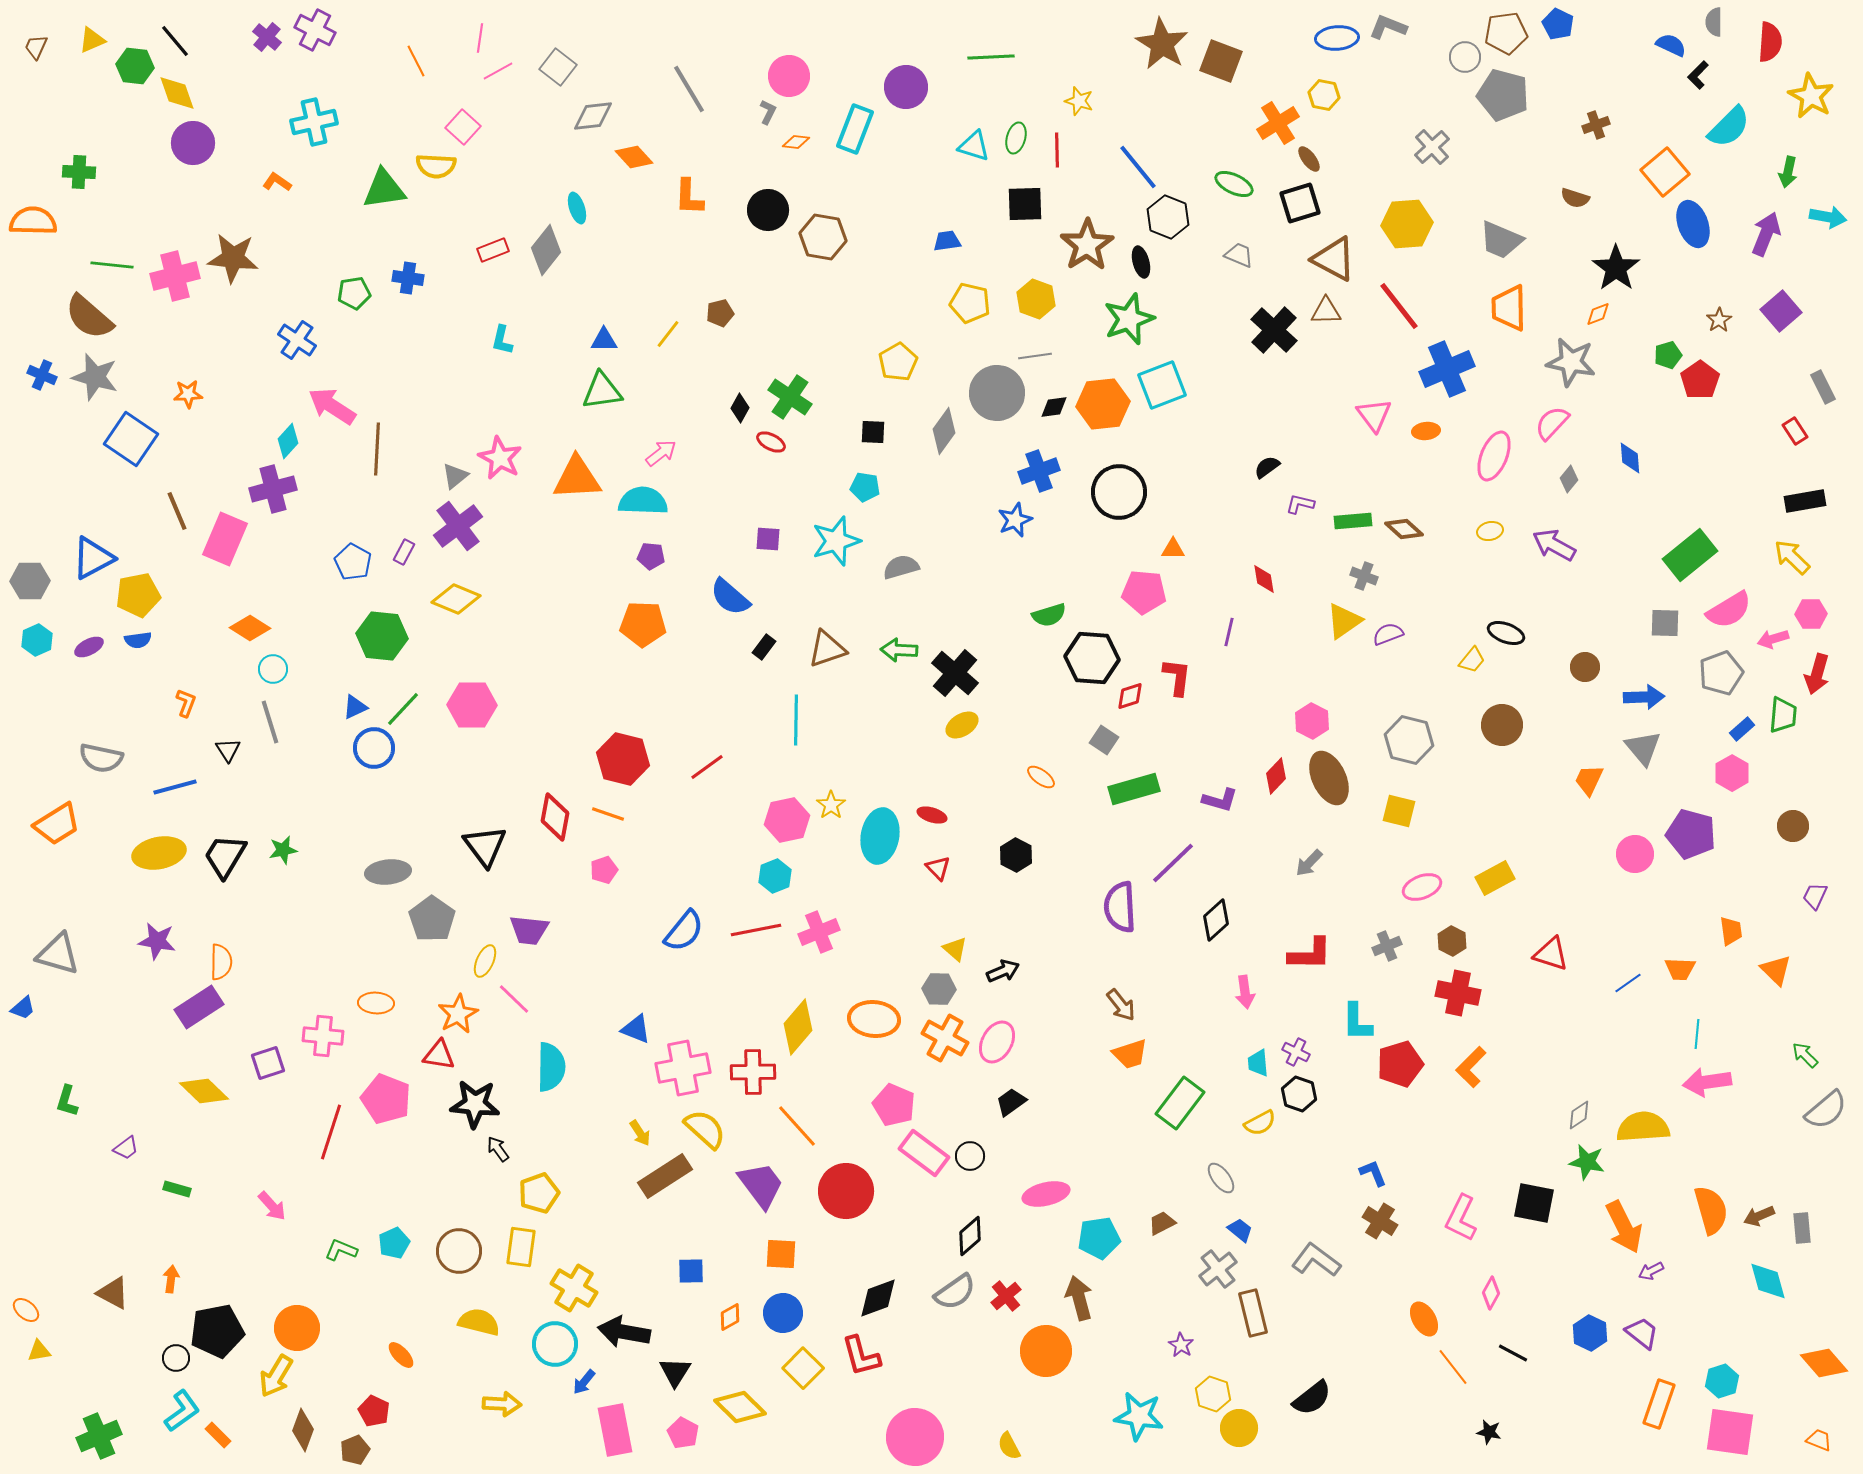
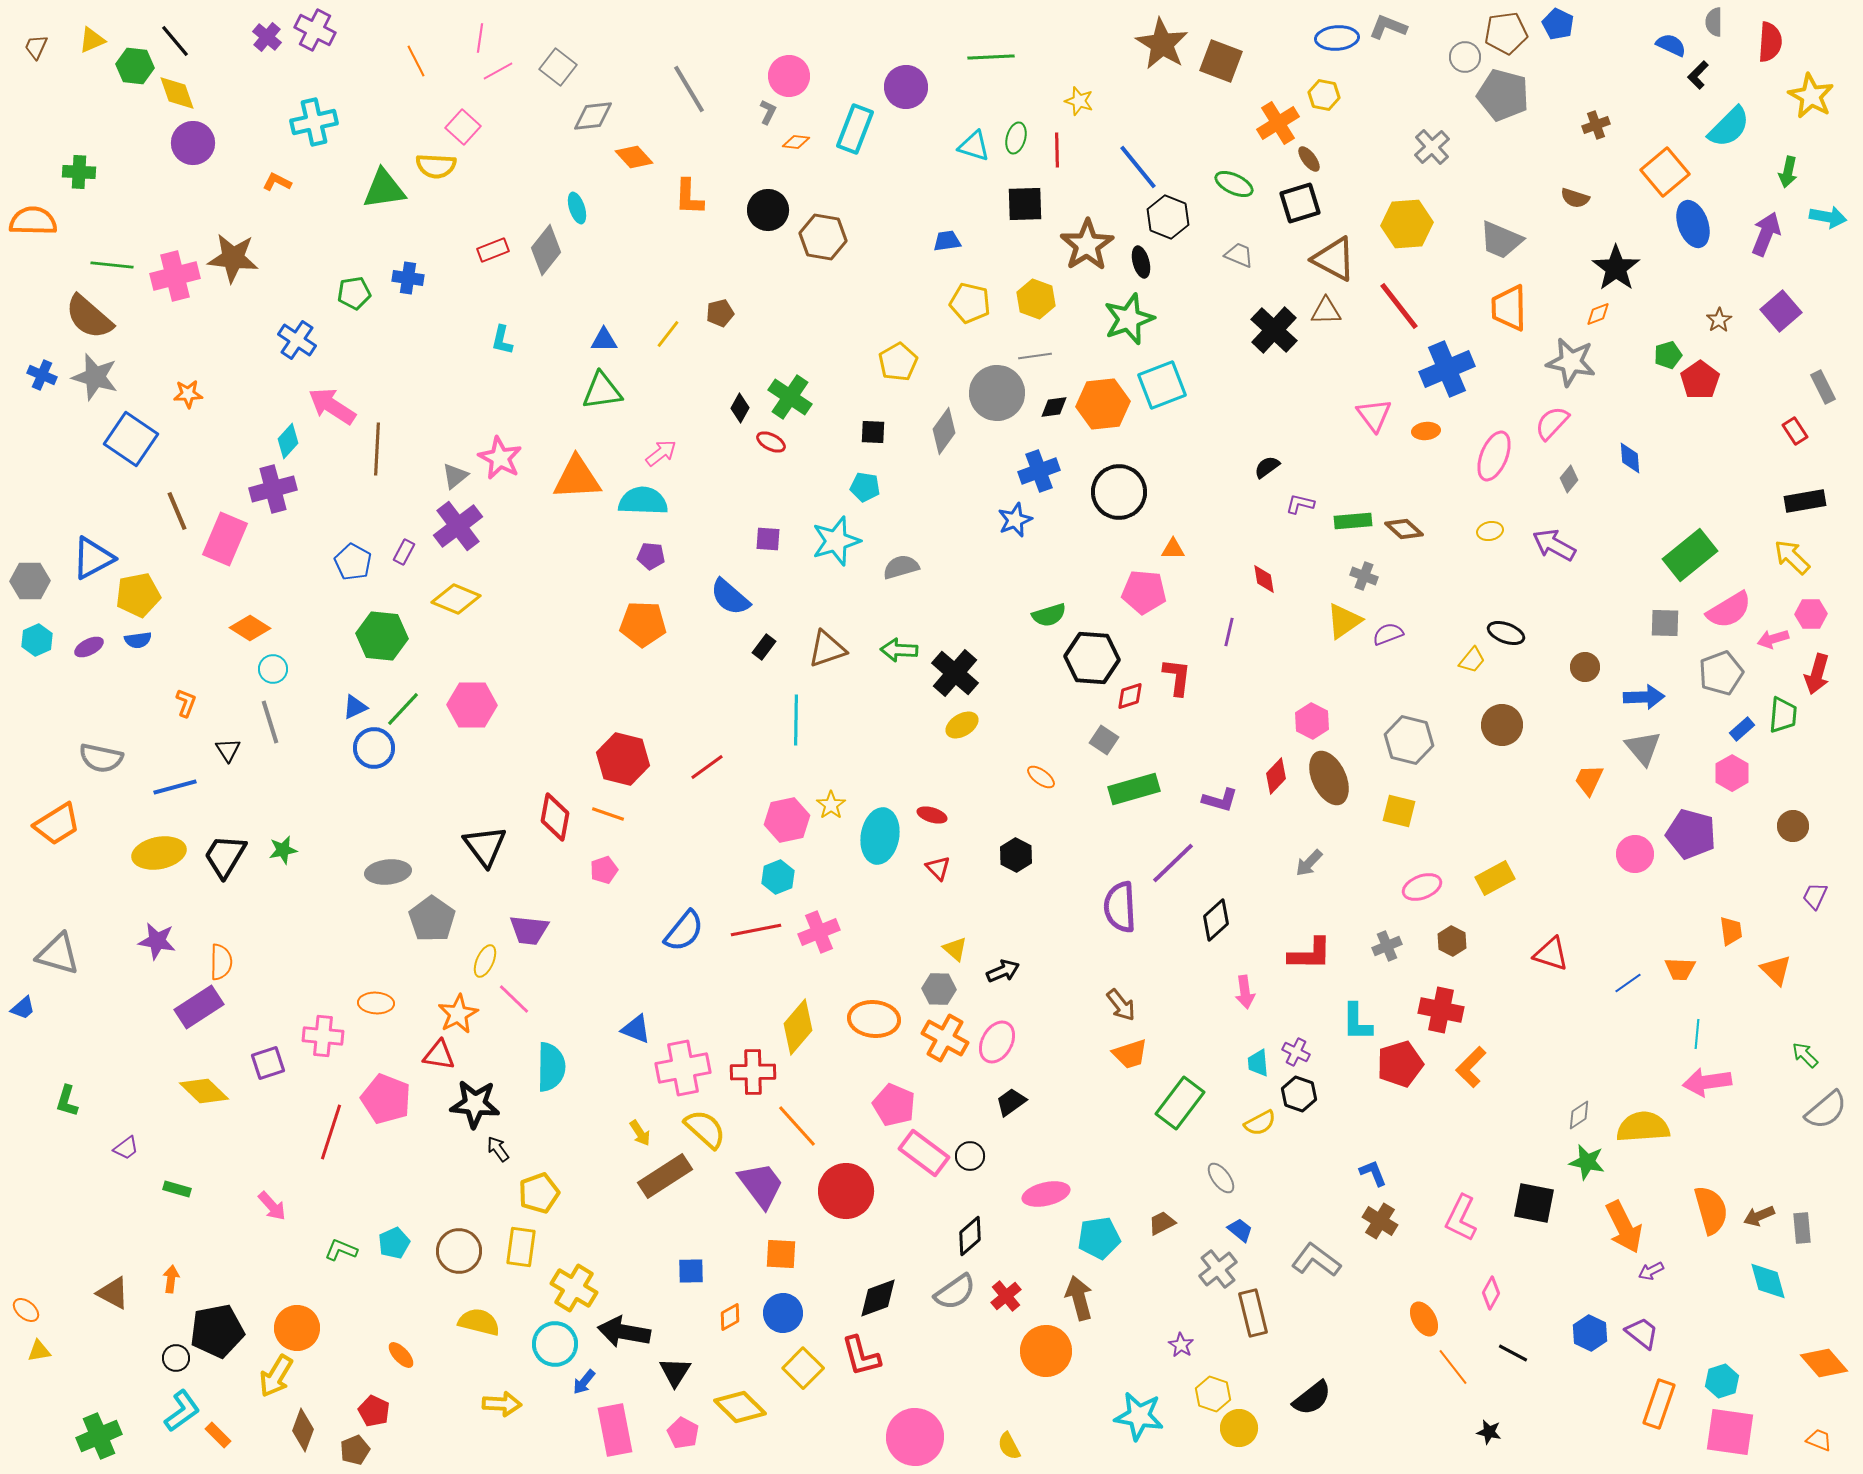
orange L-shape at (277, 182): rotated 8 degrees counterclockwise
cyan hexagon at (775, 876): moved 3 px right, 1 px down
red cross at (1458, 993): moved 17 px left, 17 px down
